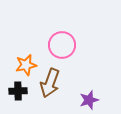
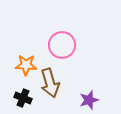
orange star: rotated 15 degrees clockwise
brown arrow: rotated 36 degrees counterclockwise
black cross: moved 5 px right, 7 px down; rotated 24 degrees clockwise
